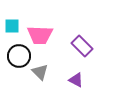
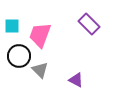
pink trapezoid: rotated 108 degrees clockwise
purple rectangle: moved 7 px right, 22 px up
gray triangle: moved 2 px up
